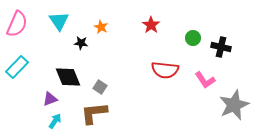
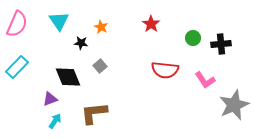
red star: moved 1 px up
black cross: moved 3 px up; rotated 18 degrees counterclockwise
gray square: moved 21 px up; rotated 16 degrees clockwise
